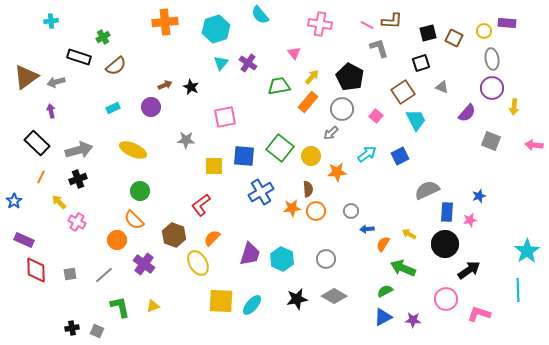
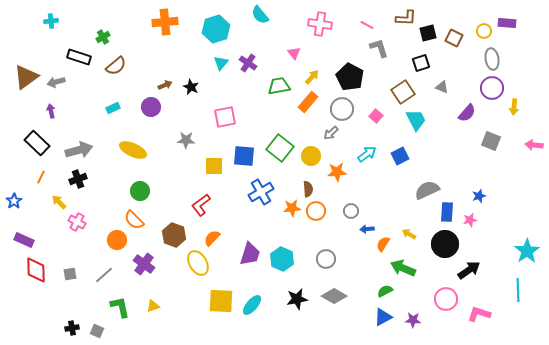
brown L-shape at (392, 21): moved 14 px right, 3 px up
